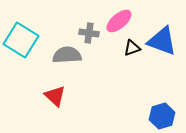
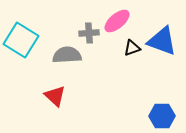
pink ellipse: moved 2 px left
gray cross: rotated 12 degrees counterclockwise
blue hexagon: rotated 15 degrees clockwise
